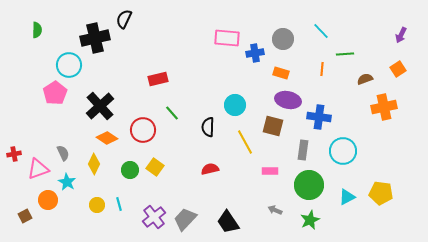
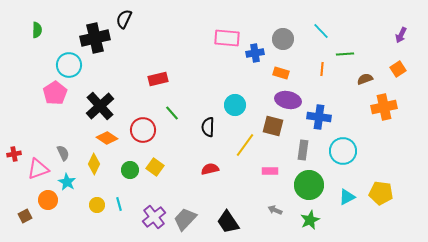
yellow line at (245, 142): moved 3 px down; rotated 65 degrees clockwise
